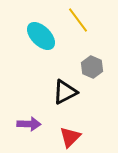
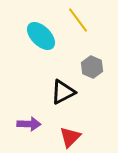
black triangle: moved 2 px left
